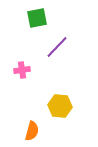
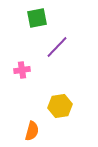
yellow hexagon: rotated 15 degrees counterclockwise
